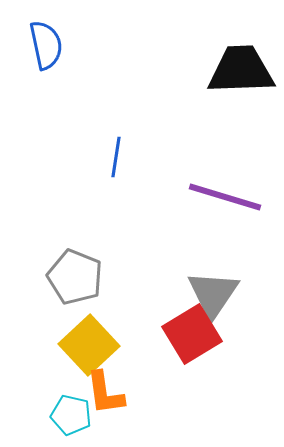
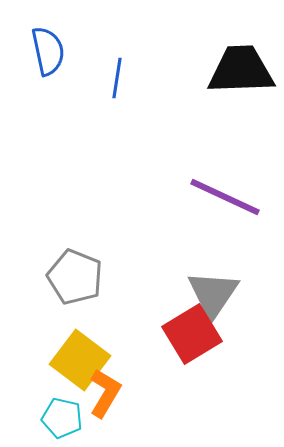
blue semicircle: moved 2 px right, 6 px down
blue line: moved 1 px right, 79 px up
purple line: rotated 8 degrees clockwise
yellow square: moved 9 px left, 15 px down; rotated 10 degrees counterclockwise
orange L-shape: rotated 141 degrees counterclockwise
cyan pentagon: moved 9 px left, 3 px down
